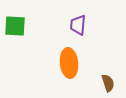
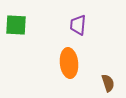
green square: moved 1 px right, 1 px up
